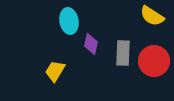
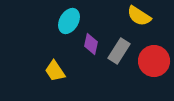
yellow semicircle: moved 13 px left
cyan ellipse: rotated 40 degrees clockwise
gray rectangle: moved 4 px left, 2 px up; rotated 30 degrees clockwise
yellow trapezoid: rotated 65 degrees counterclockwise
